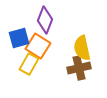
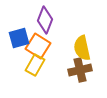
yellow rectangle: moved 6 px right, 1 px down
brown cross: moved 1 px right, 2 px down
